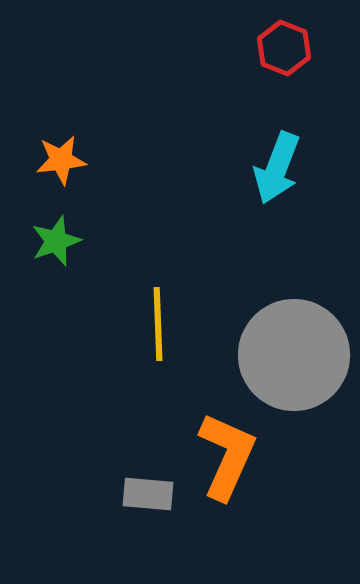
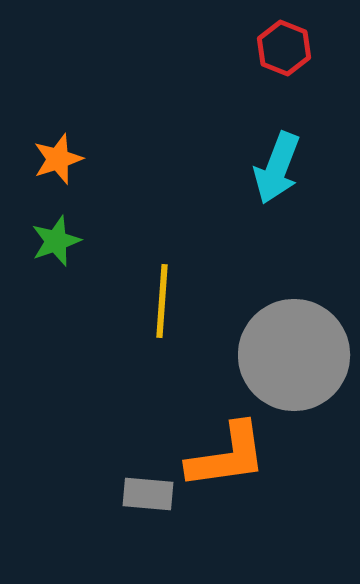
orange star: moved 3 px left, 1 px up; rotated 12 degrees counterclockwise
yellow line: moved 4 px right, 23 px up; rotated 6 degrees clockwise
orange L-shape: rotated 58 degrees clockwise
